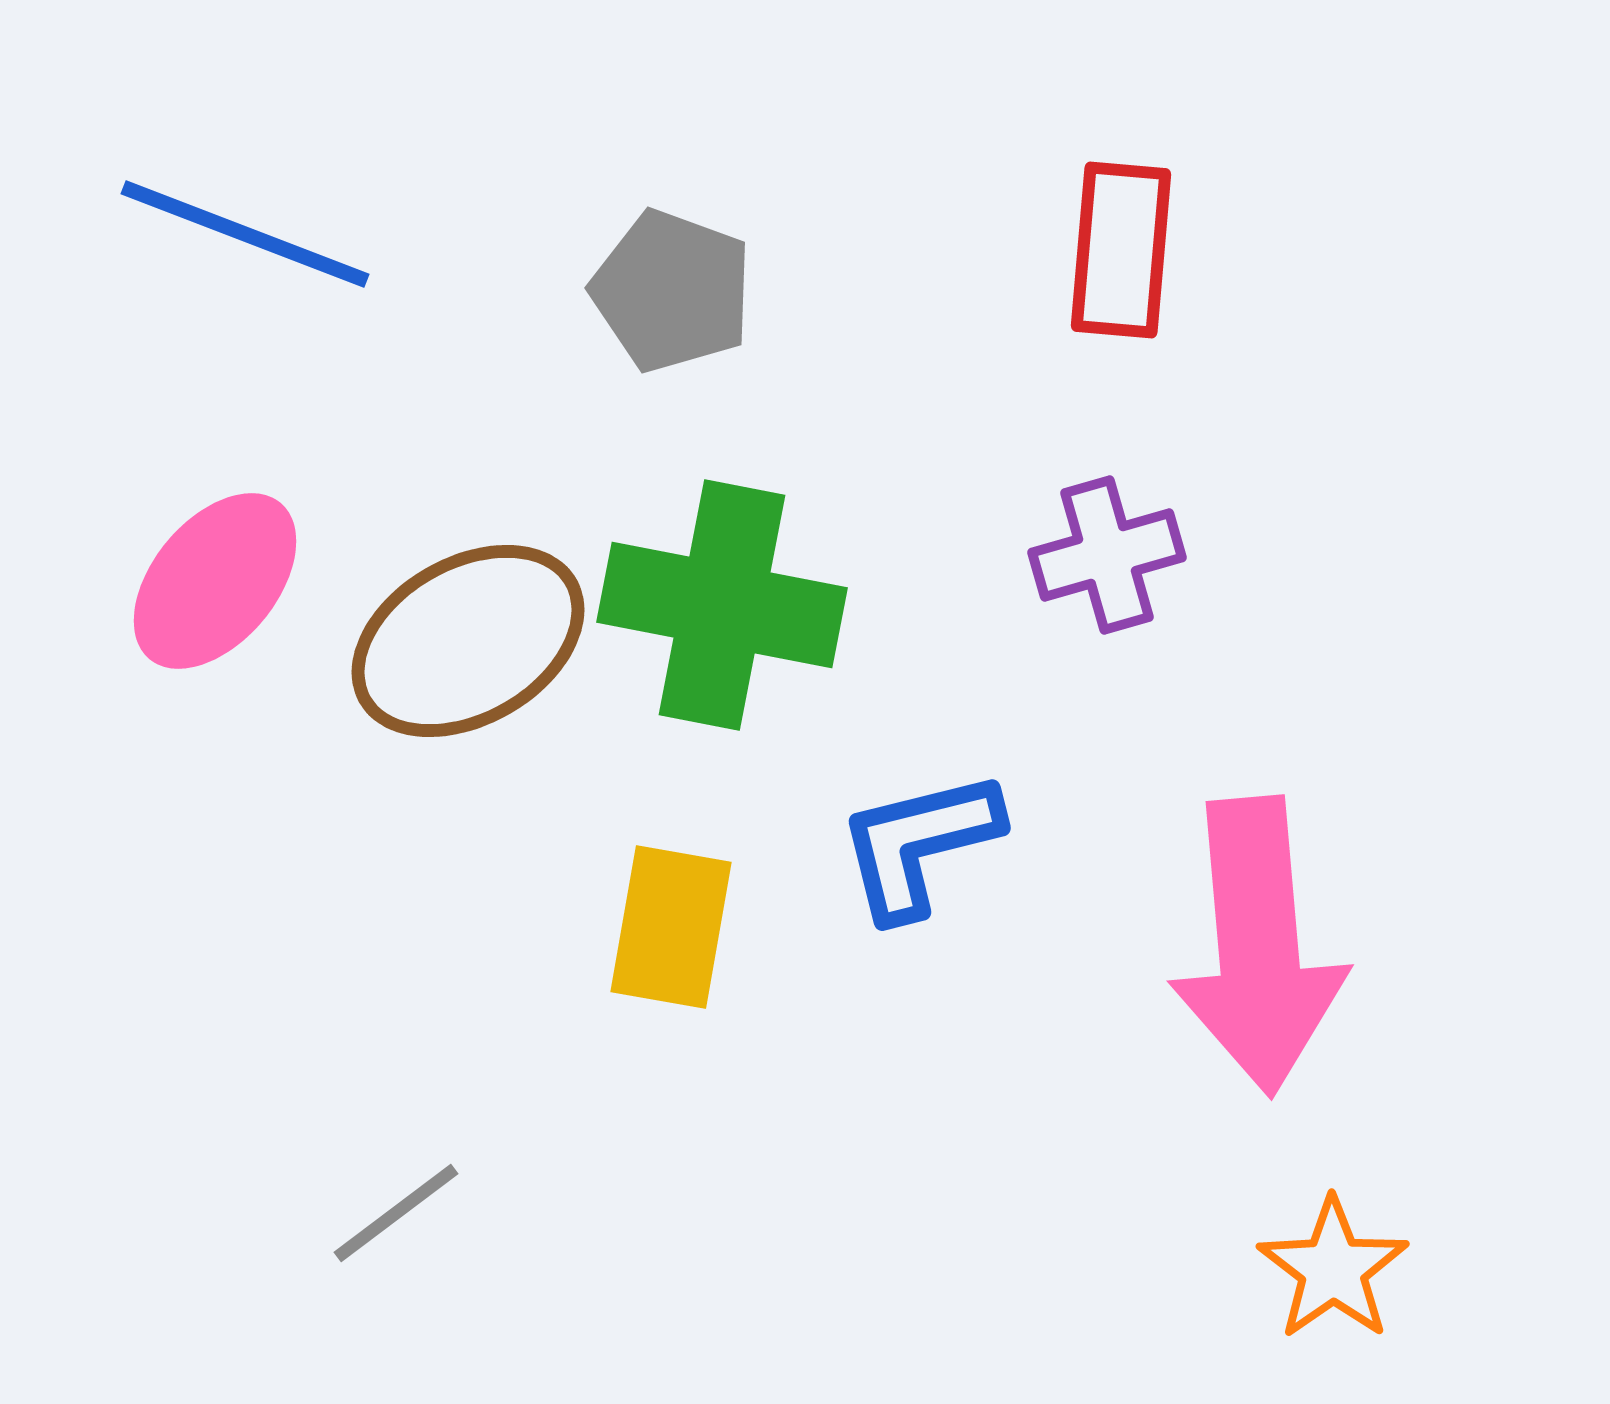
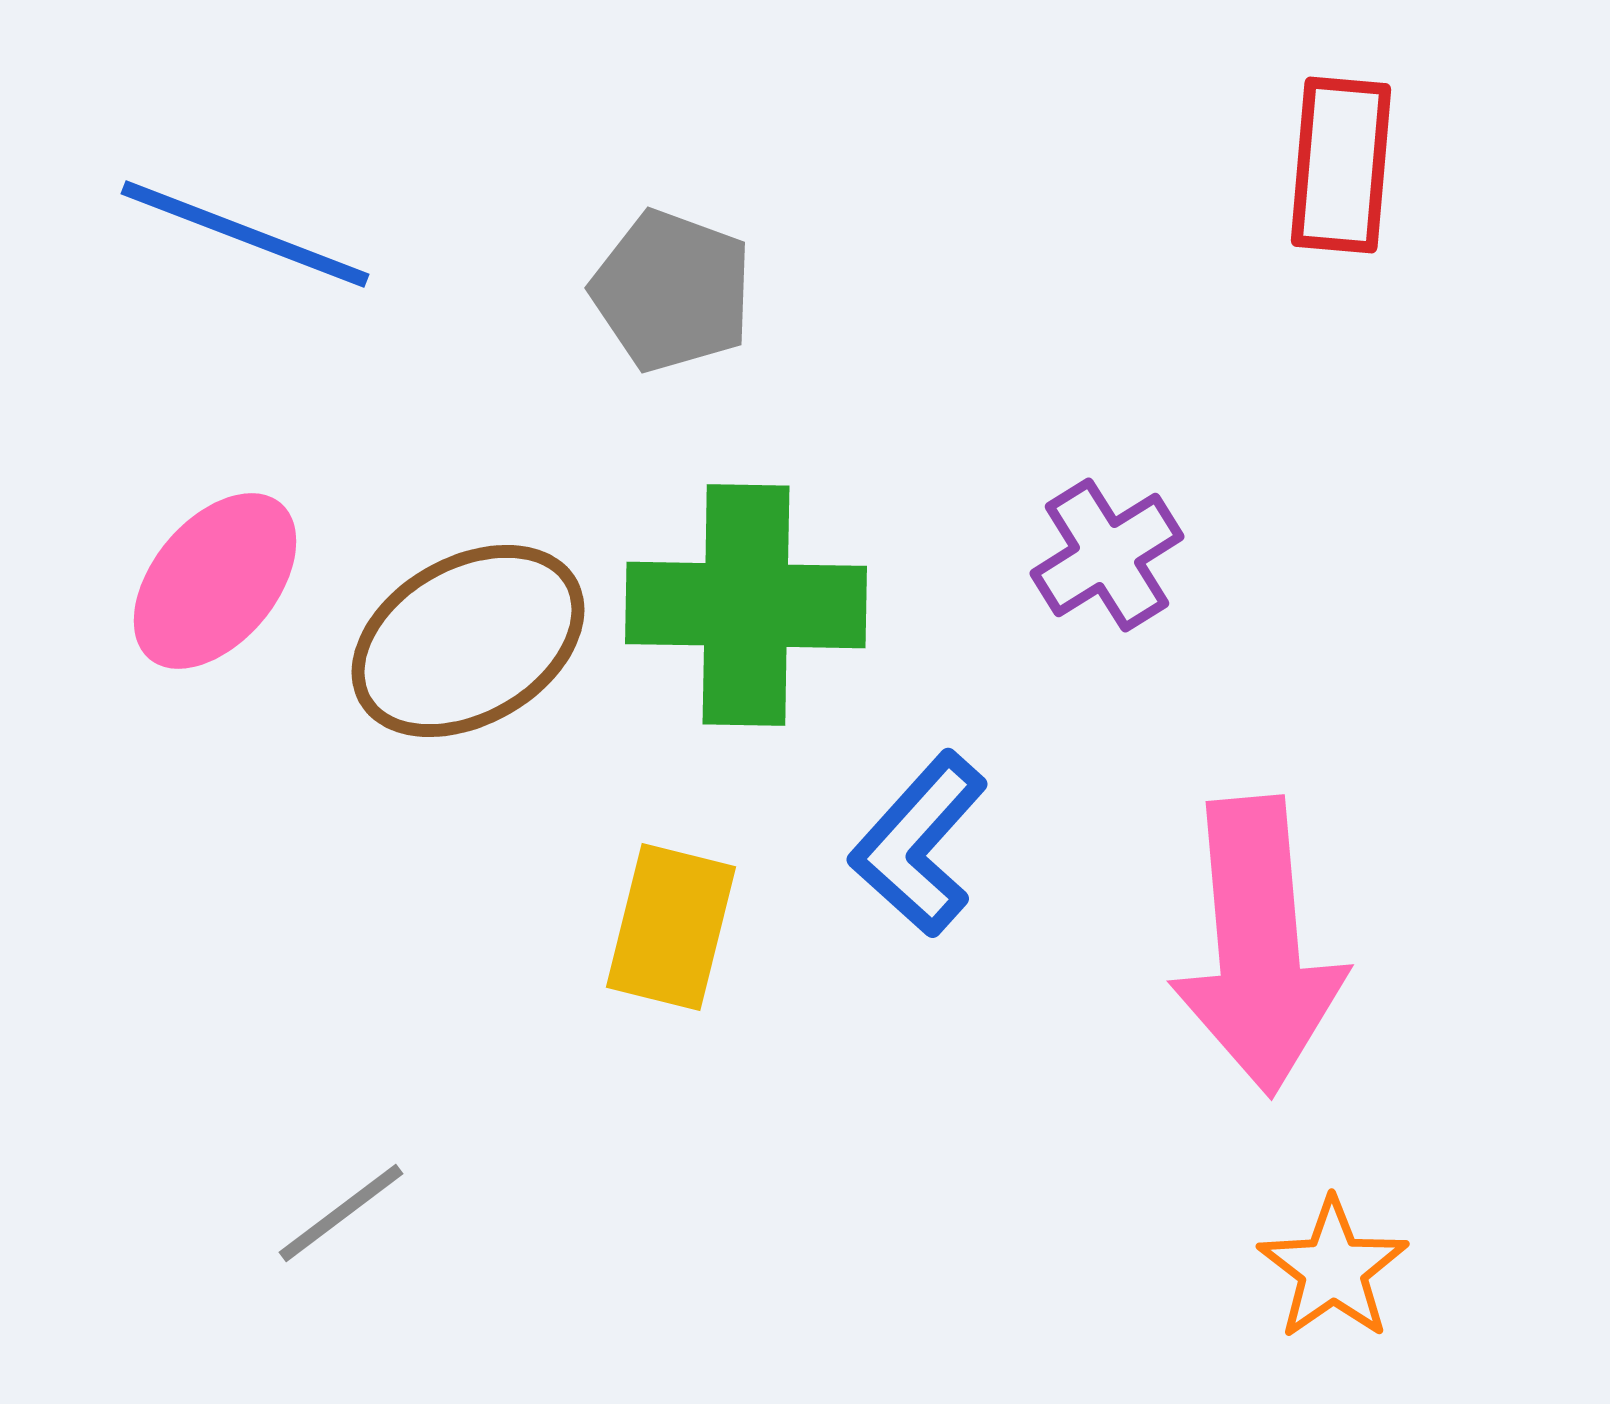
red rectangle: moved 220 px right, 85 px up
purple cross: rotated 16 degrees counterclockwise
green cross: moved 24 px right; rotated 10 degrees counterclockwise
blue L-shape: rotated 34 degrees counterclockwise
yellow rectangle: rotated 4 degrees clockwise
gray line: moved 55 px left
